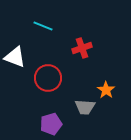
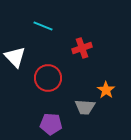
white triangle: rotated 25 degrees clockwise
purple pentagon: rotated 20 degrees clockwise
